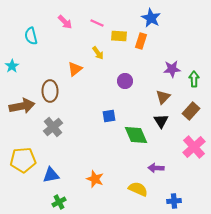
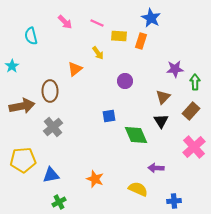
purple star: moved 3 px right
green arrow: moved 1 px right, 3 px down
